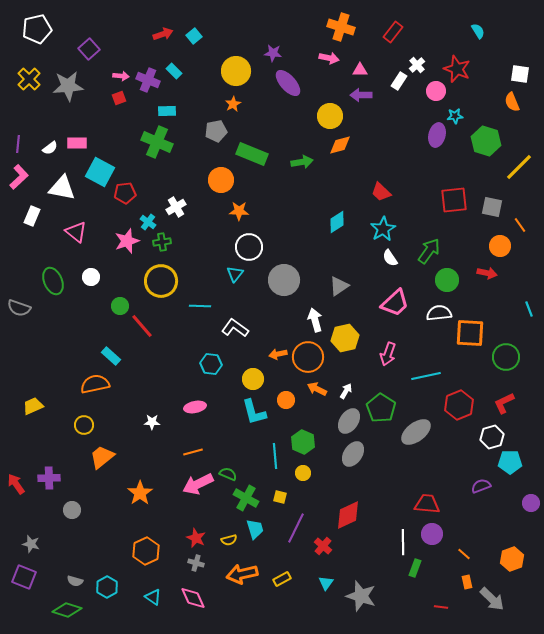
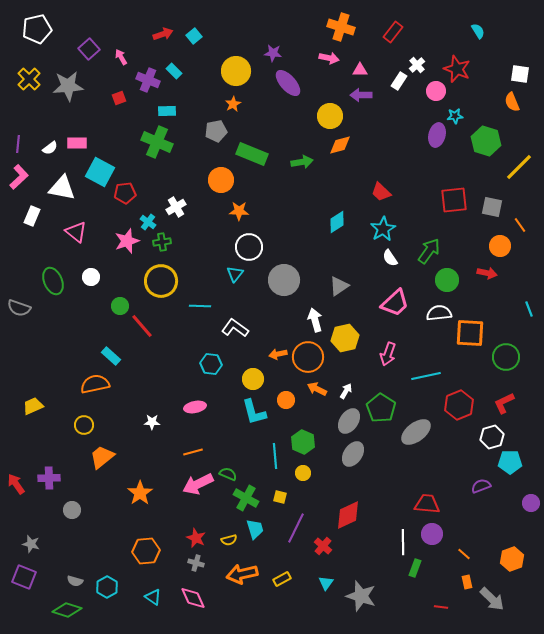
pink arrow at (121, 76): moved 19 px up; rotated 126 degrees counterclockwise
orange hexagon at (146, 551): rotated 20 degrees clockwise
